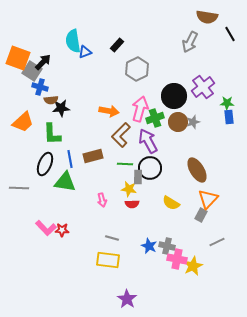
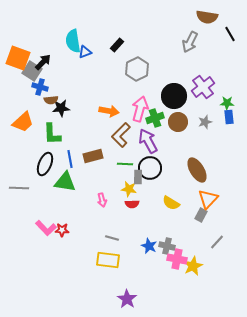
gray star at (193, 122): moved 12 px right
gray line at (217, 242): rotated 21 degrees counterclockwise
